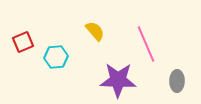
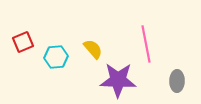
yellow semicircle: moved 2 px left, 18 px down
pink line: rotated 12 degrees clockwise
